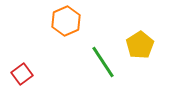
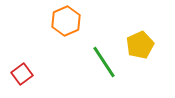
yellow pentagon: rotated 8 degrees clockwise
green line: moved 1 px right
